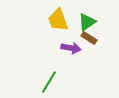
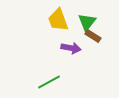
green triangle: rotated 18 degrees counterclockwise
brown rectangle: moved 4 px right, 2 px up
green line: rotated 30 degrees clockwise
